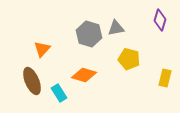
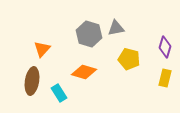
purple diamond: moved 5 px right, 27 px down
orange diamond: moved 3 px up
brown ellipse: rotated 32 degrees clockwise
